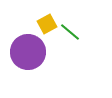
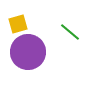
yellow square: moved 29 px left; rotated 12 degrees clockwise
